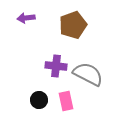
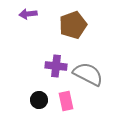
purple arrow: moved 2 px right, 4 px up
